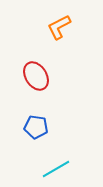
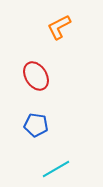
blue pentagon: moved 2 px up
